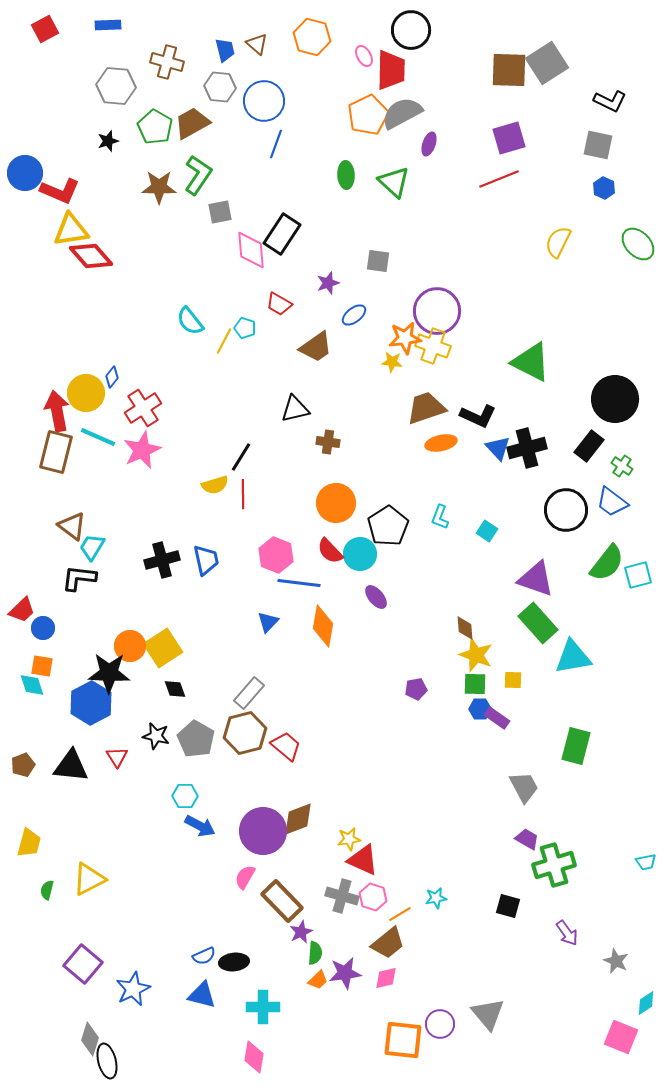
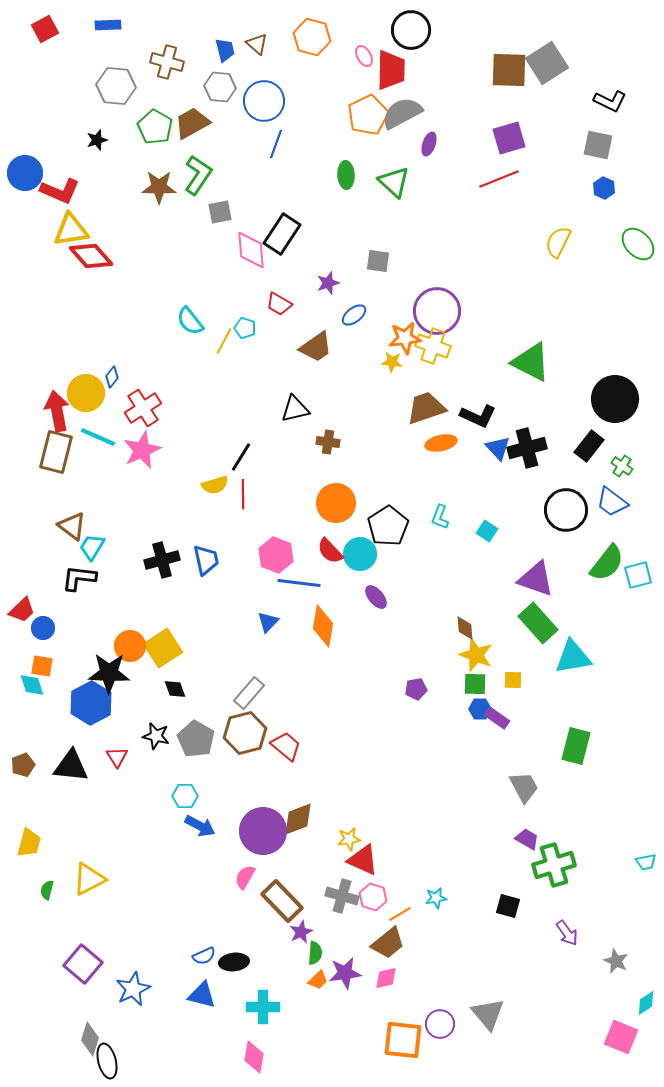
black star at (108, 141): moved 11 px left, 1 px up
